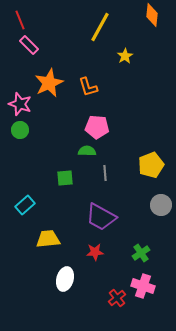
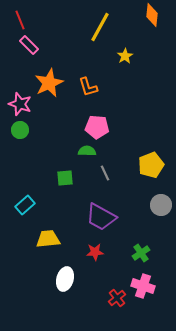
gray line: rotated 21 degrees counterclockwise
